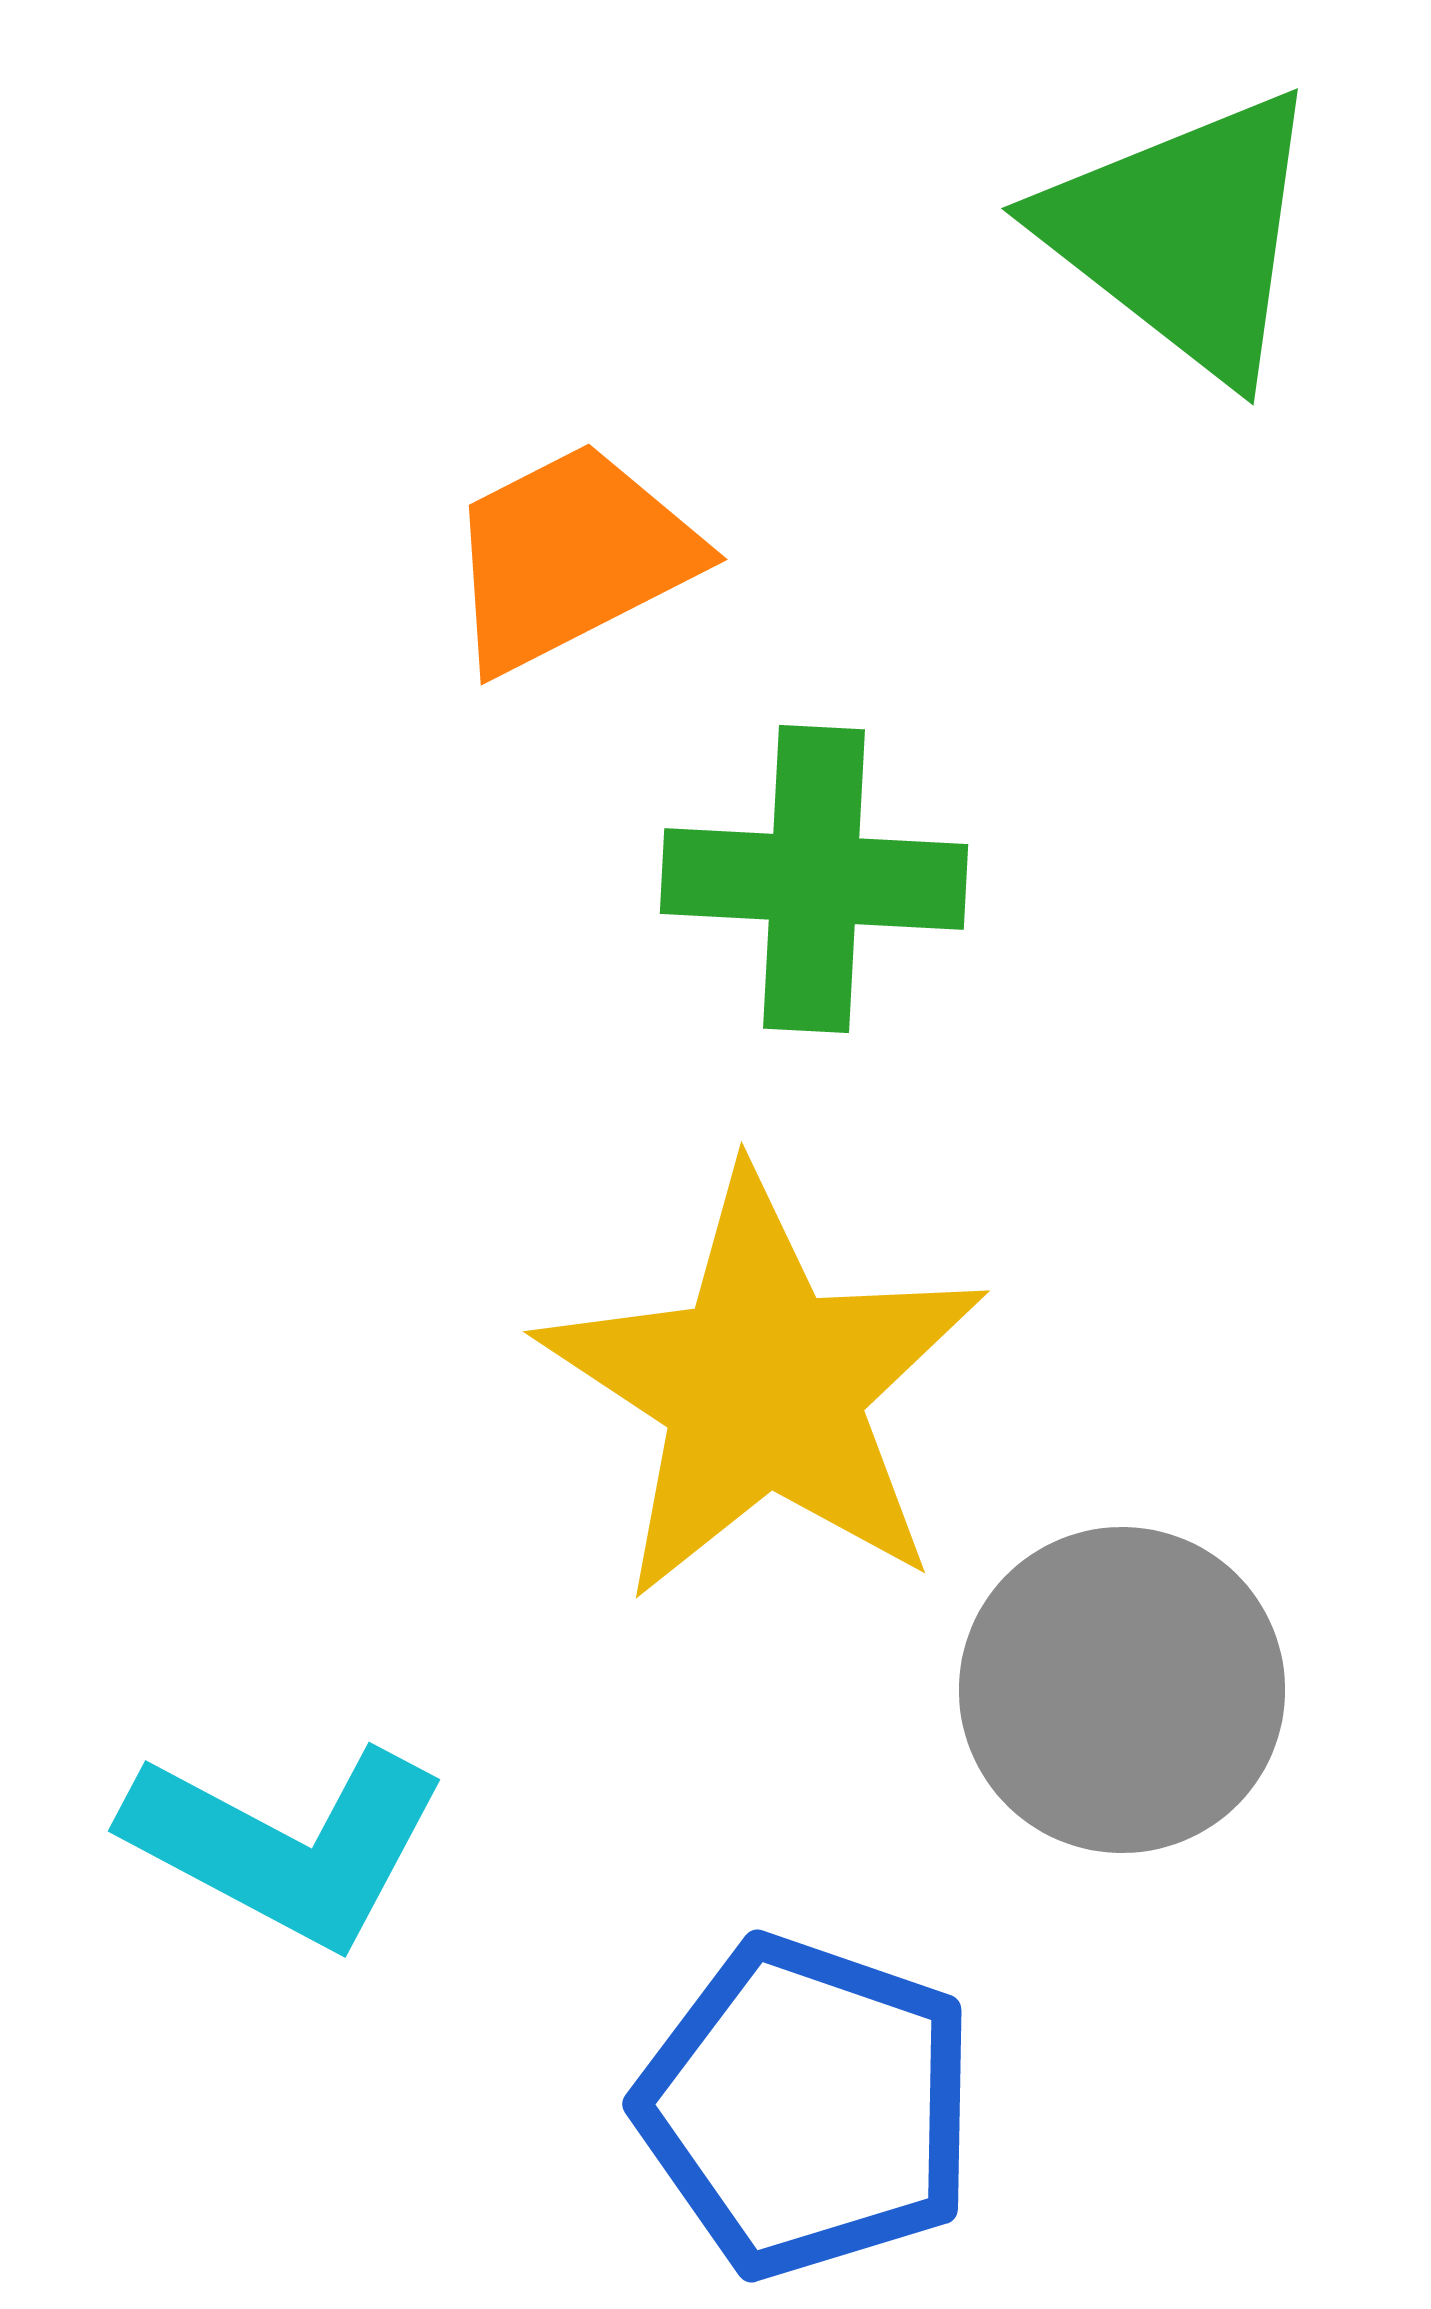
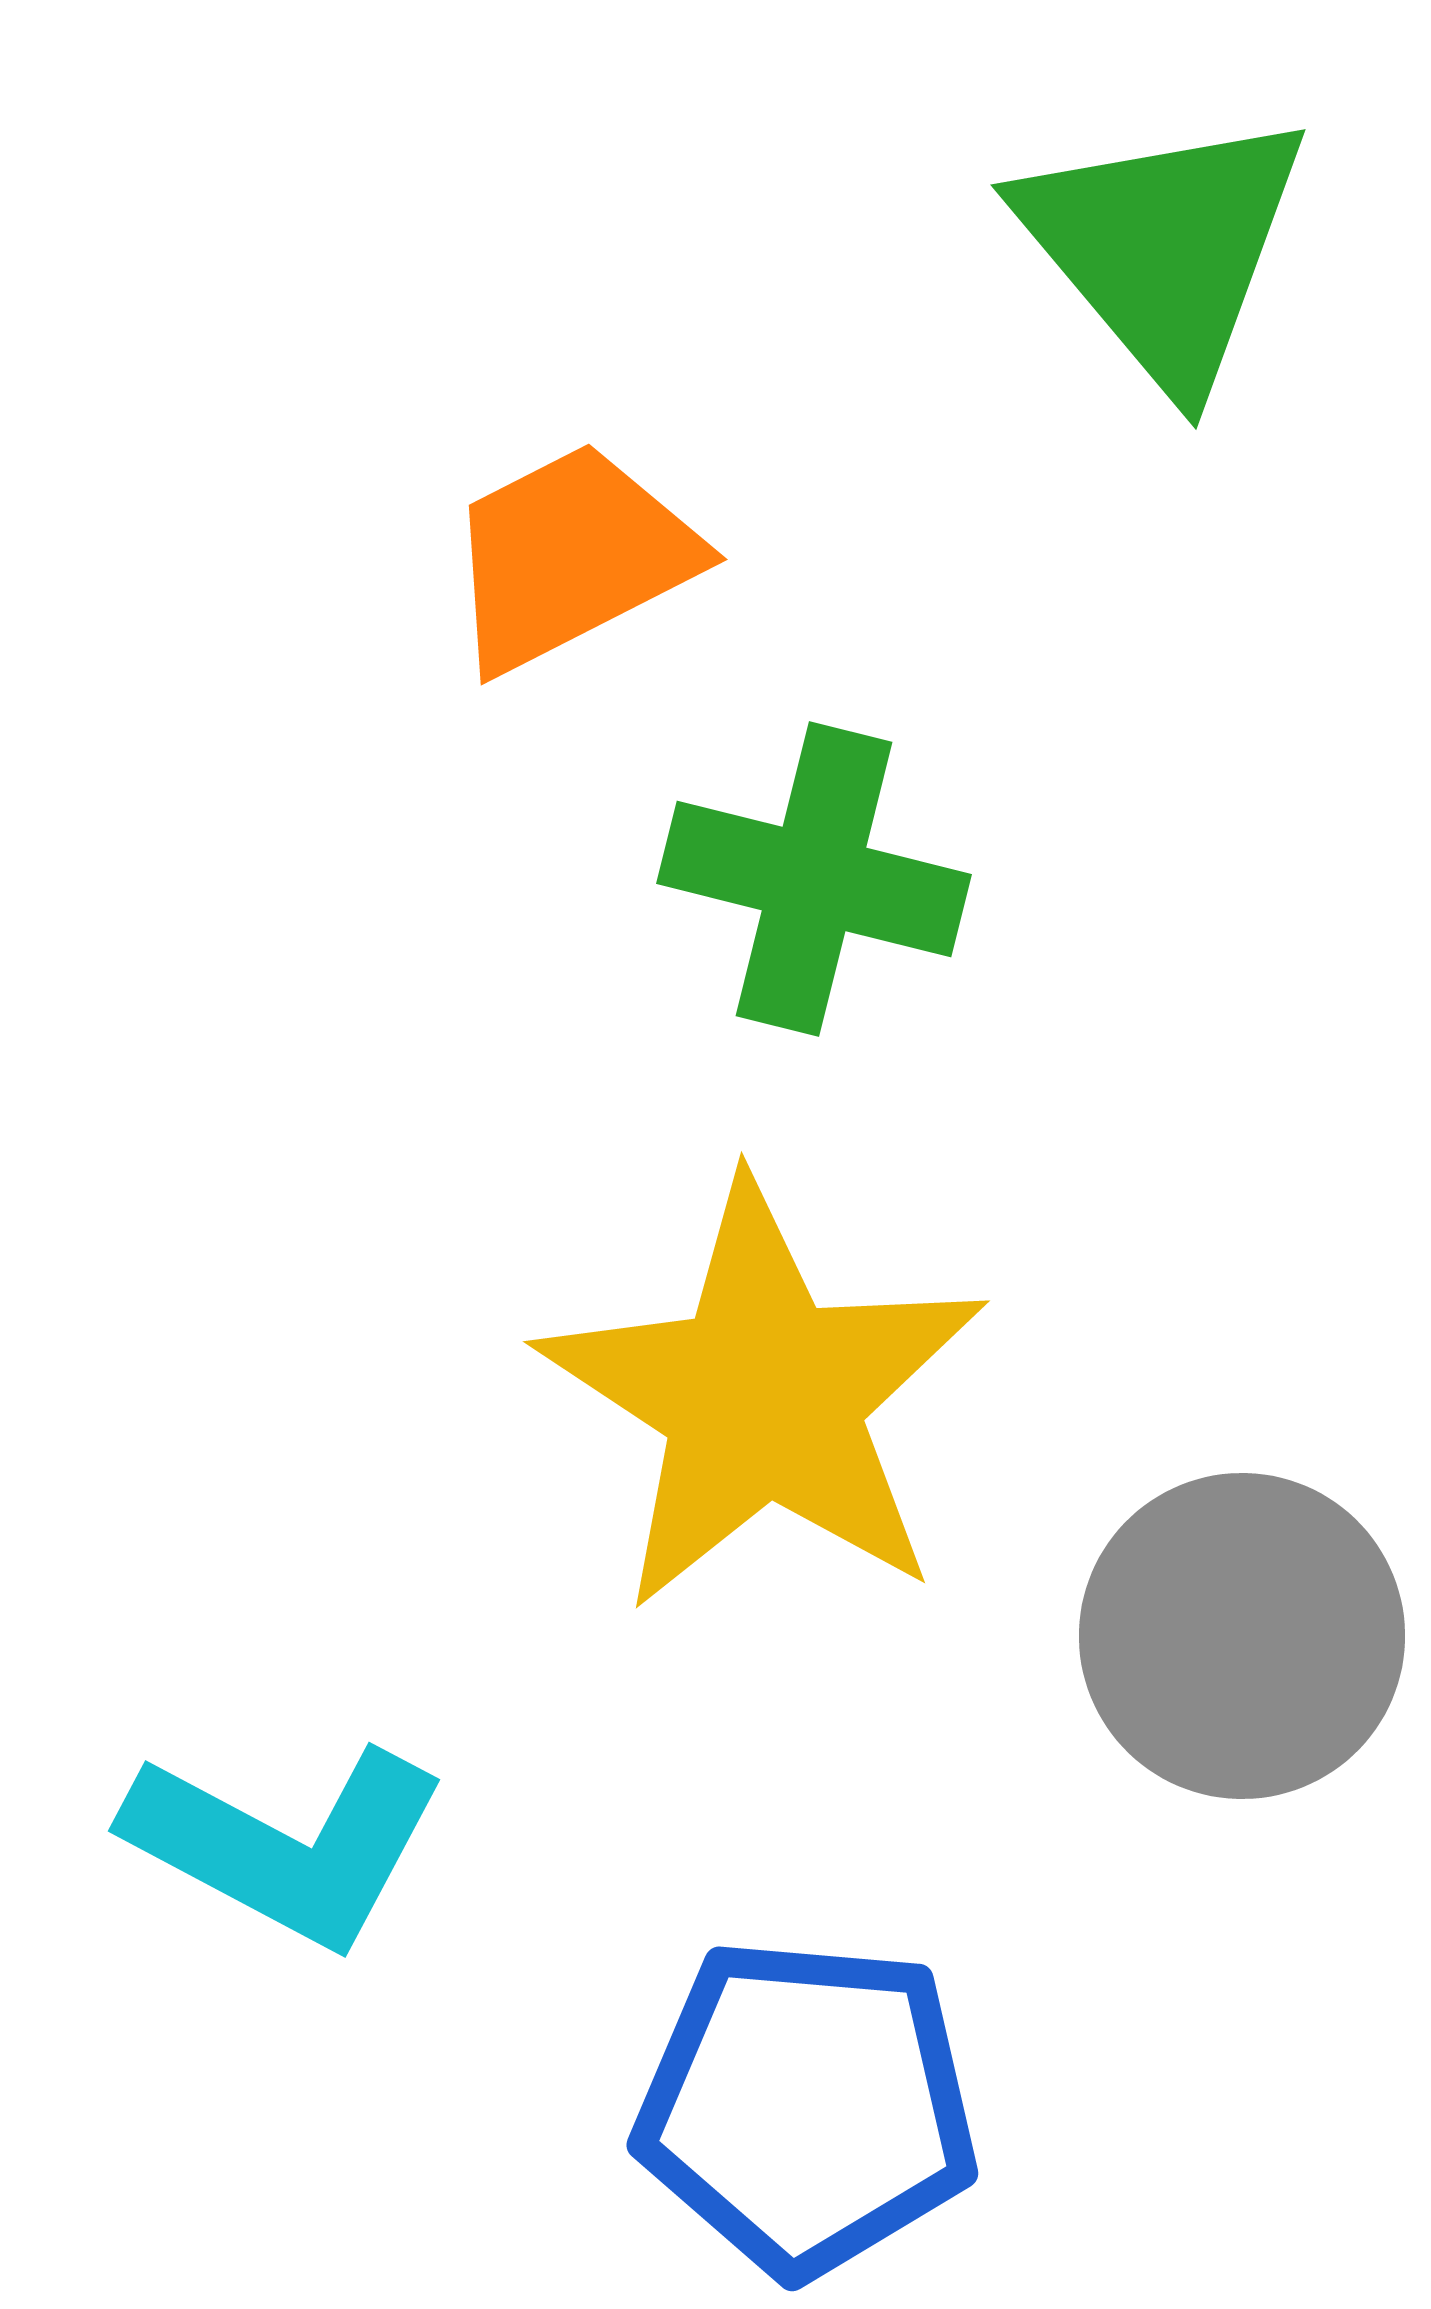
green triangle: moved 20 px left, 14 px down; rotated 12 degrees clockwise
green cross: rotated 11 degrees clockwise
yellow star: moved 10 px down
gray circle: moved 120 px right, 54 px up
blue pentagon: rotated 14 degrees counterclockwise
